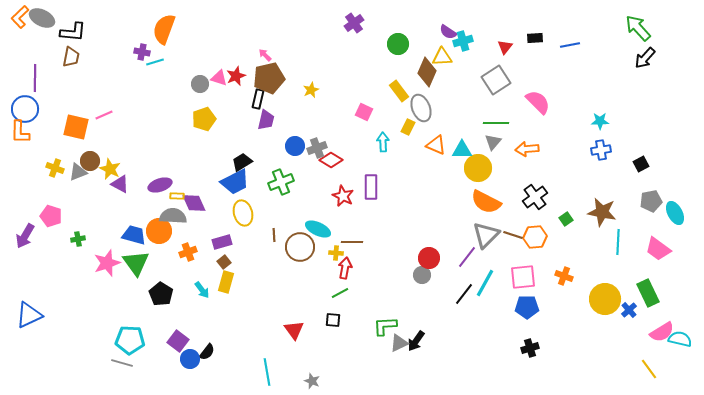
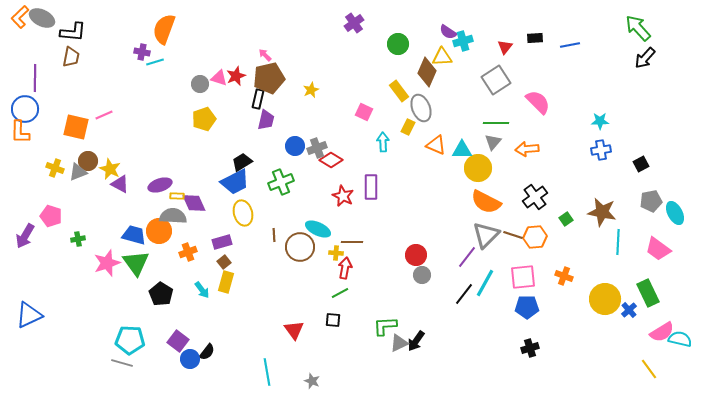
brown circle at (90, 161): moved 2 px left
red circle at (429, 258): moved 13 px left, 3 px up
